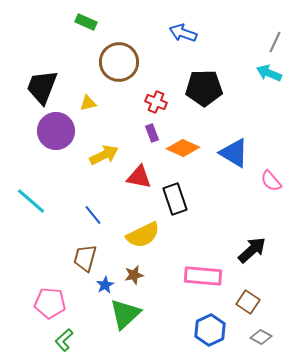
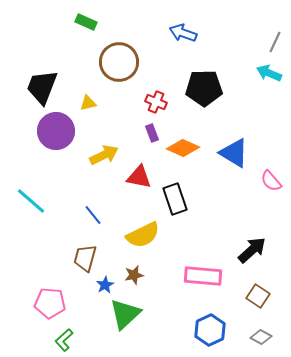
brown square: moved 10 px right, 6 px up
